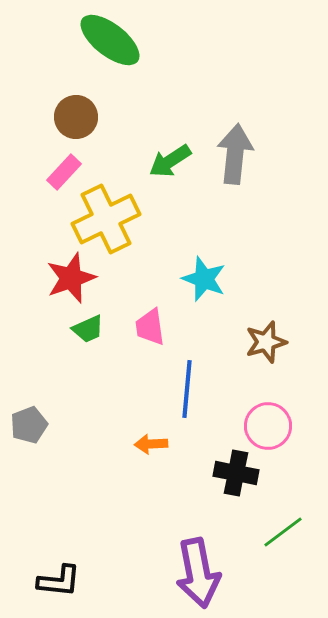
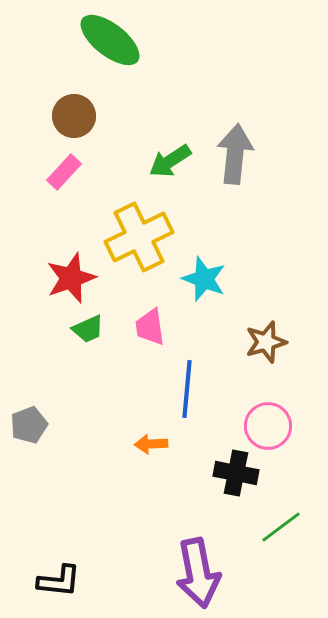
brown circle: moved 2 px left, 1 px up
yellow cross: moved 33 px right, 18 px down
green line: moved 2 px left, 5 px up
